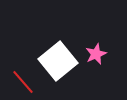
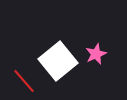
red line: moved 1 px right, 1 px up
